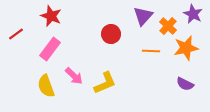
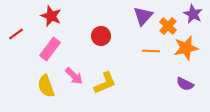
red circle: moved 10 px left, 2 px down
